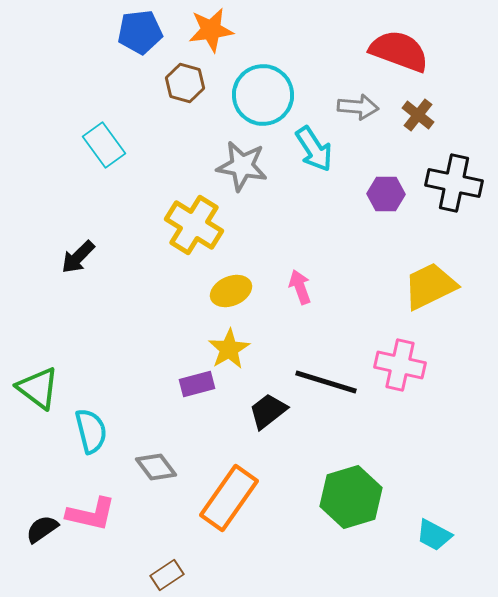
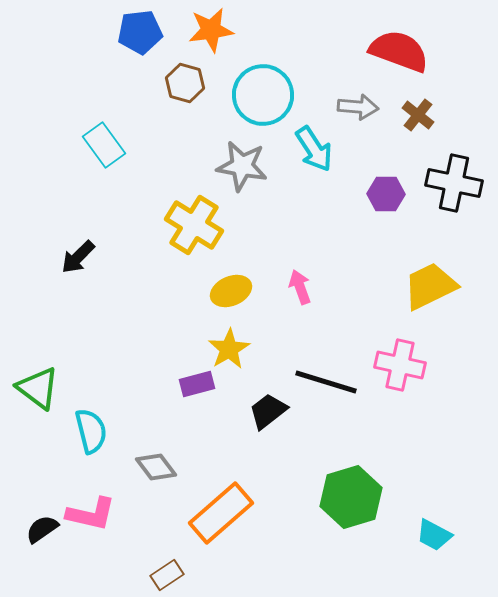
orange rectangle: moved 8 px left, 15 px down; rotated 14 degrees clockwise
